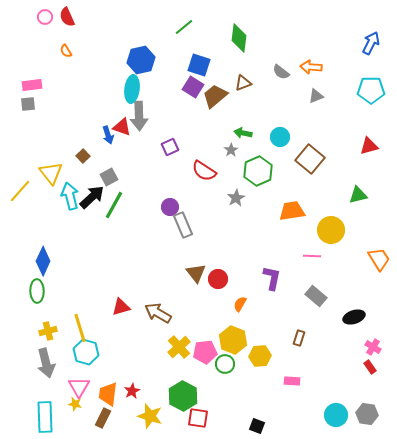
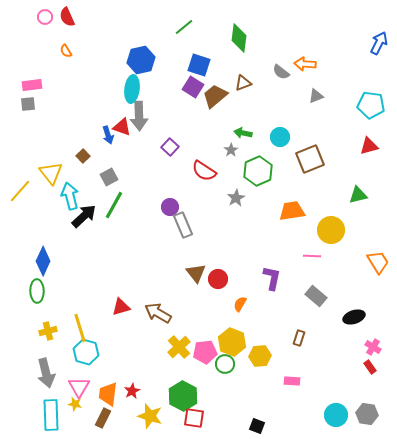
blue arrow at (371, 43): moved 8 px right
orange arrow at (311, 67): moved 6 px left, 3 px up
cyan pentagon at (371, 90): moved 15 px down; rotated 8 degrees clockwise
purple square at (170, 147): rotated 24 degrees counterclockwise
brown square at (310, 159): rotated 28 degrees clockwise
black arrow at (92, 197): moved 8 px left, 19 px down
orange trapezoid at (379, 259): moved 1 px left, 3 px down
yellow hexagon at (233, 340): moved 1 px left, 2 px down
gray arrow at (46, 363): moved 10 px down
cyan rectangle at (45, 417): moved 6 px right, 2 px up
red square at (198, 418): moved 4 px left
